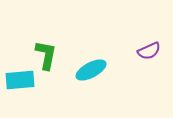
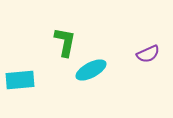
purple semicircle: moved 1 px left, 3 px down
green L-shape: moved 19 px right, 13 px up
